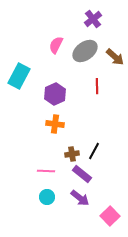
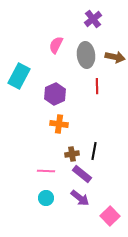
gray ellipse: moved 1 px right, 4 px down; rotated 60 degrees counterclockwise
brown arrow: rotated 30 degrees counterclockwise
orange cross: moved 4 px right
black line: rotated 18 degrees counterclockwise
cyan circle: moved 1 px left, 1 px down
